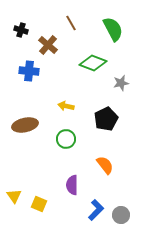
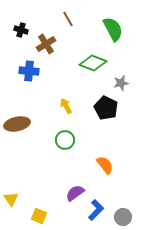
brown line: moved 3 px left, 4 px up
brown cross: moved 2 px left, 1 px up; rotated 18 degrees clockwise
yellow arrow: rotated 49 degrees clockwise
black pentagon: moved 11 px up; rotated 20 degrees counterclockwise
brown ellipse: moved 8 px left, 1 px up
green circle: moved 1 px left, 1 px down
purple semicircle: moved 3 px right, 8 px down; rotated 54 degrees clockwise
yellow triangle: moved 3 px left, 3 px down
yellow square: moved 12 px down
gray circle: moved 2 px right, 2 px down
